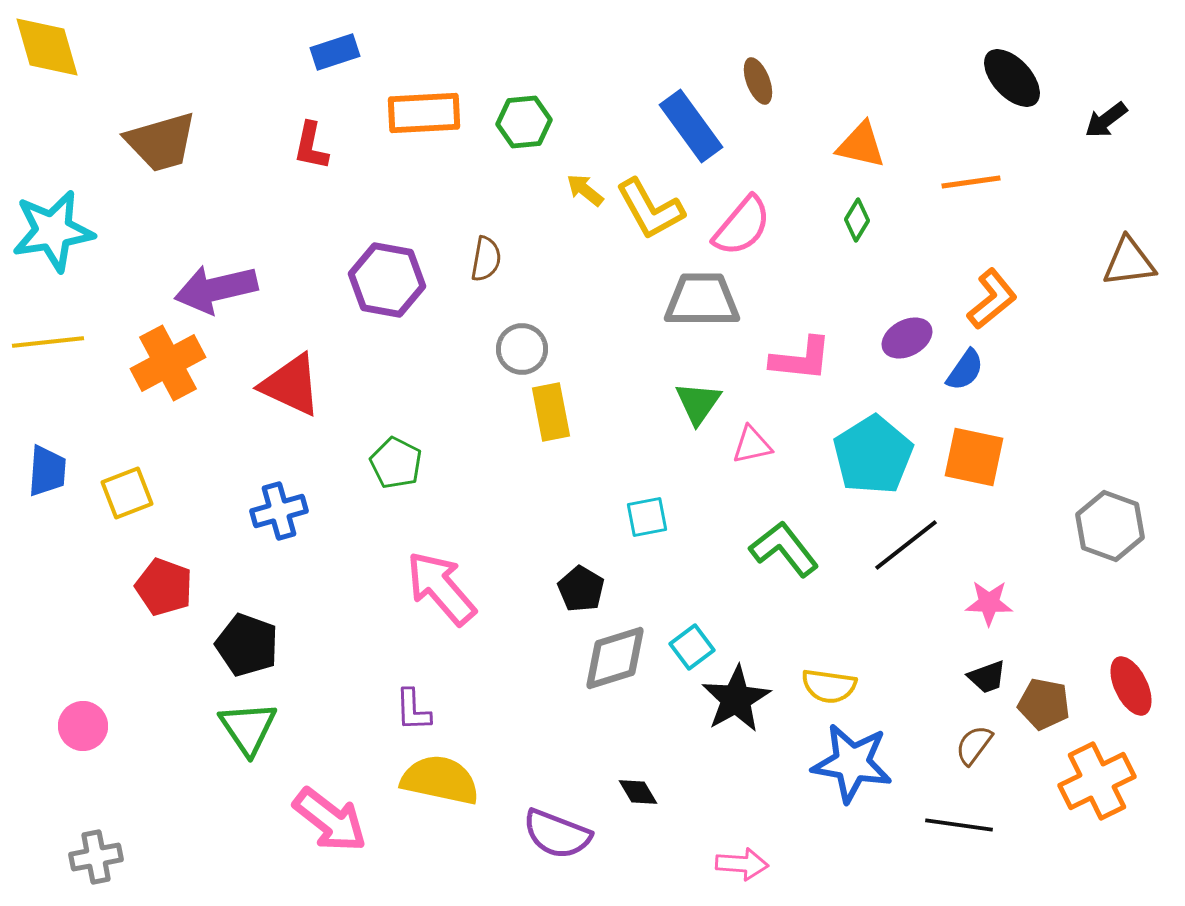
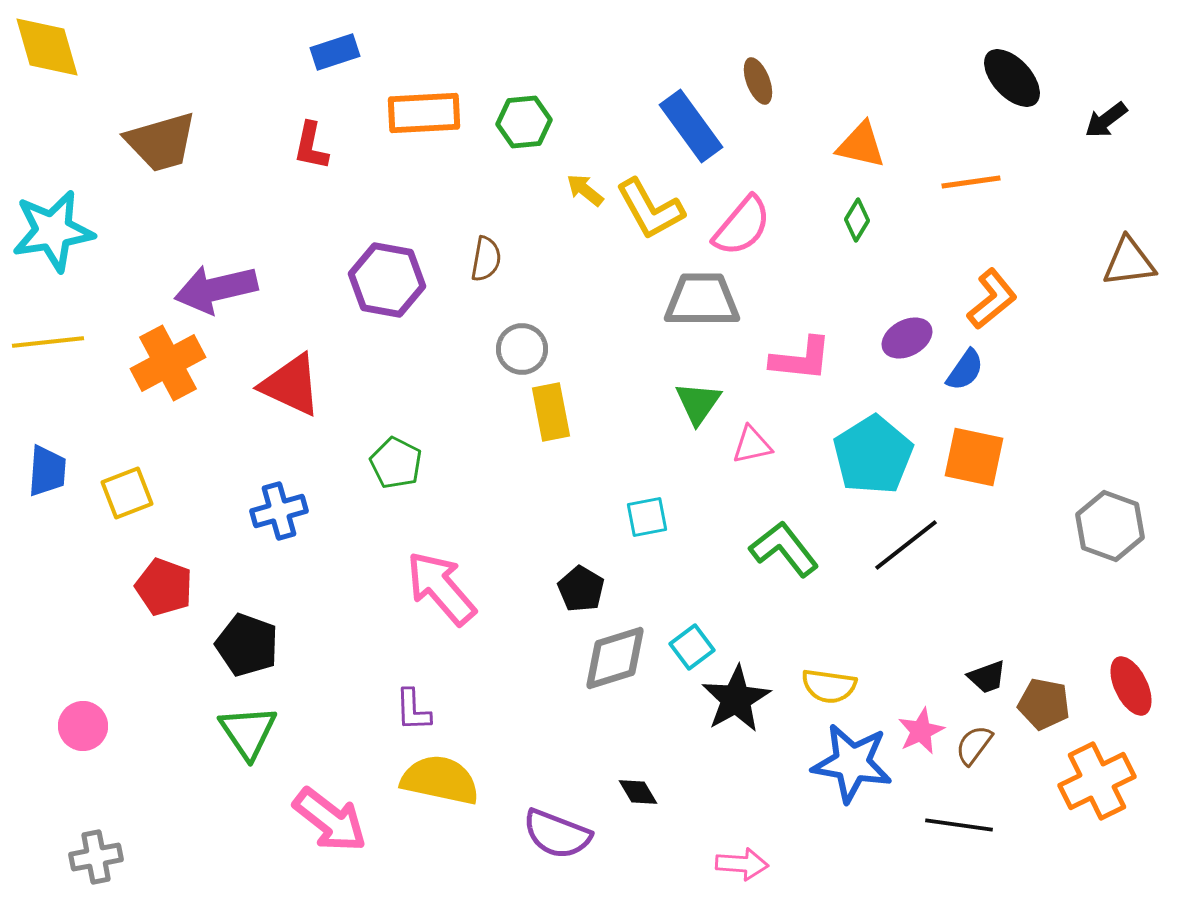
pink star at (989, 603): moved 68 px left, 128 px down; rotated 27 degrees counterclockwise
green triangle at (248, 728): moved 4 px down
